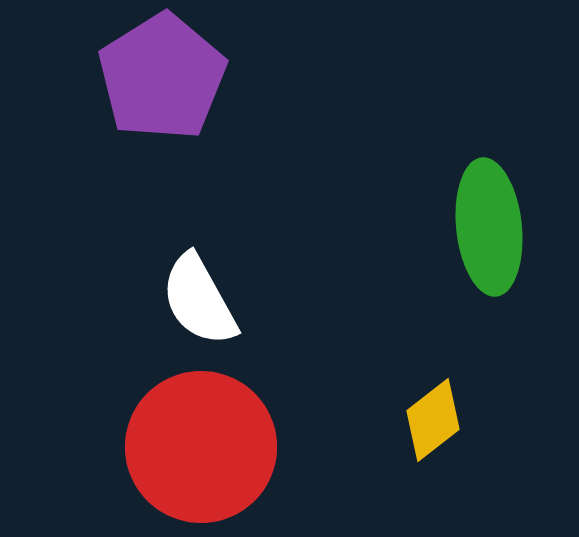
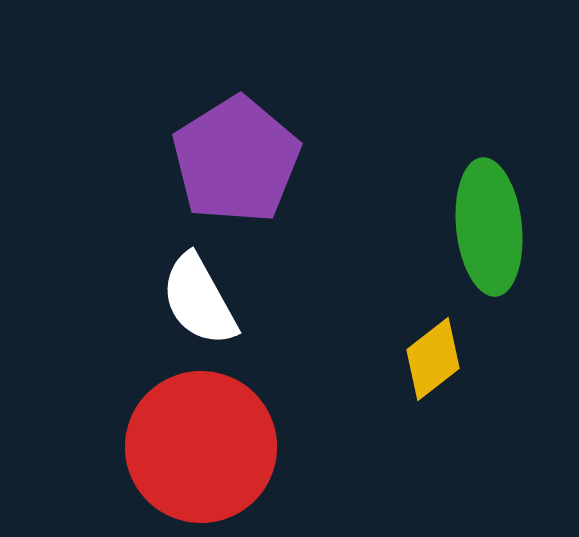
purple pentagon: moved 74 px right, 83 px down
yellow diamond: moved 61 px up
